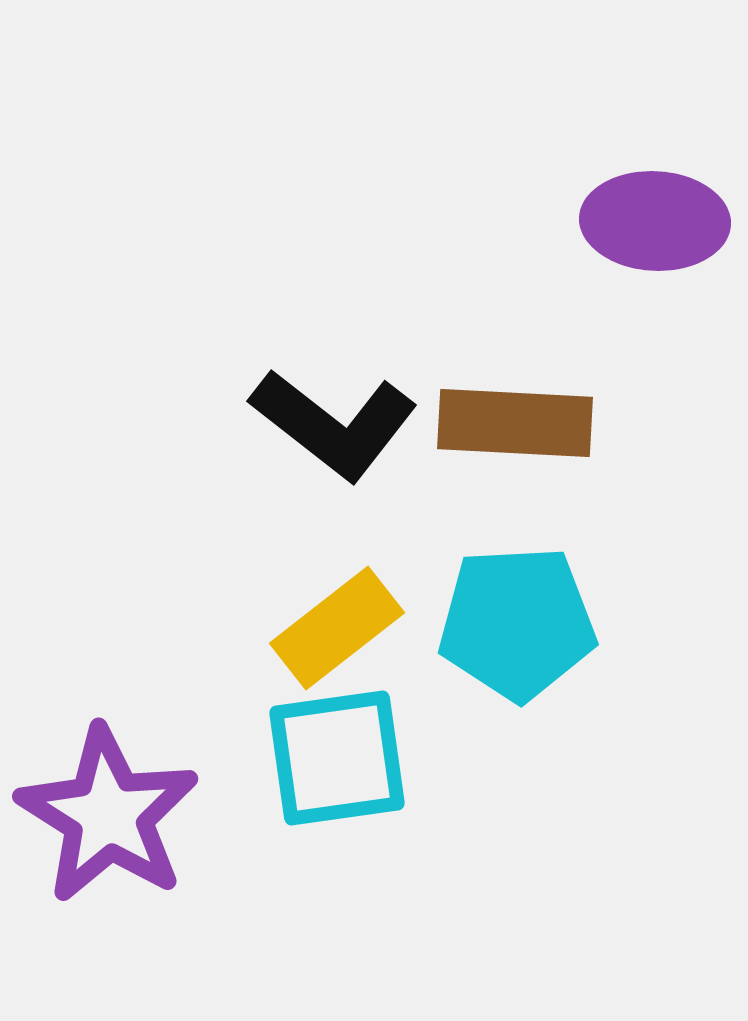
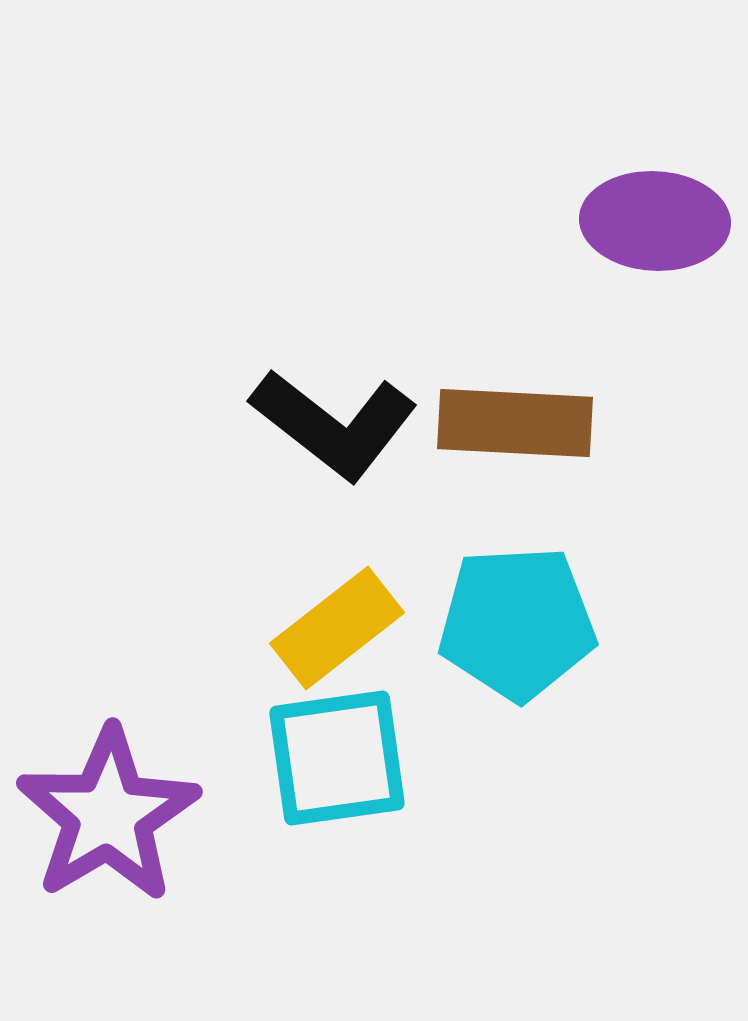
purple star: rotated 9 degrees clockwise
